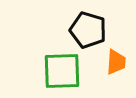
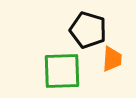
orange trapezoid: moved 4 px left, 3 px up
